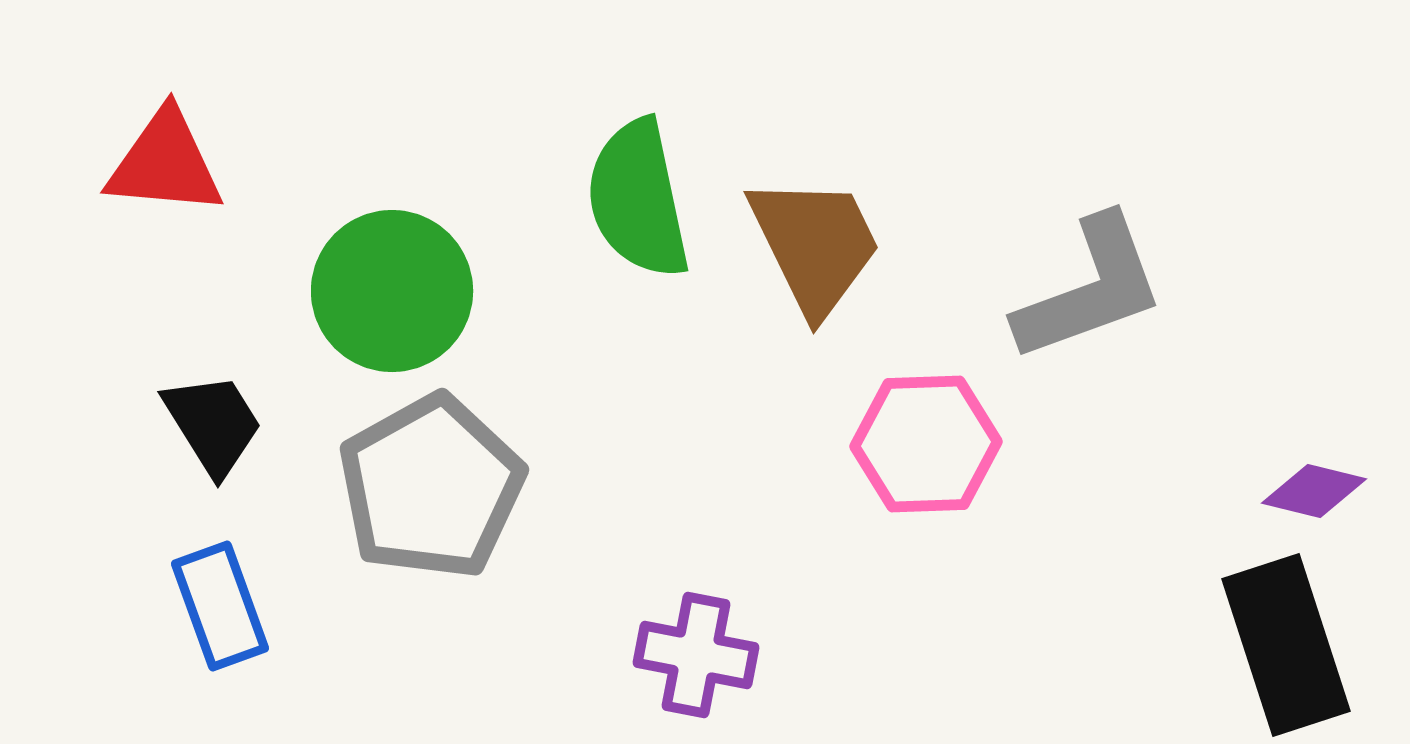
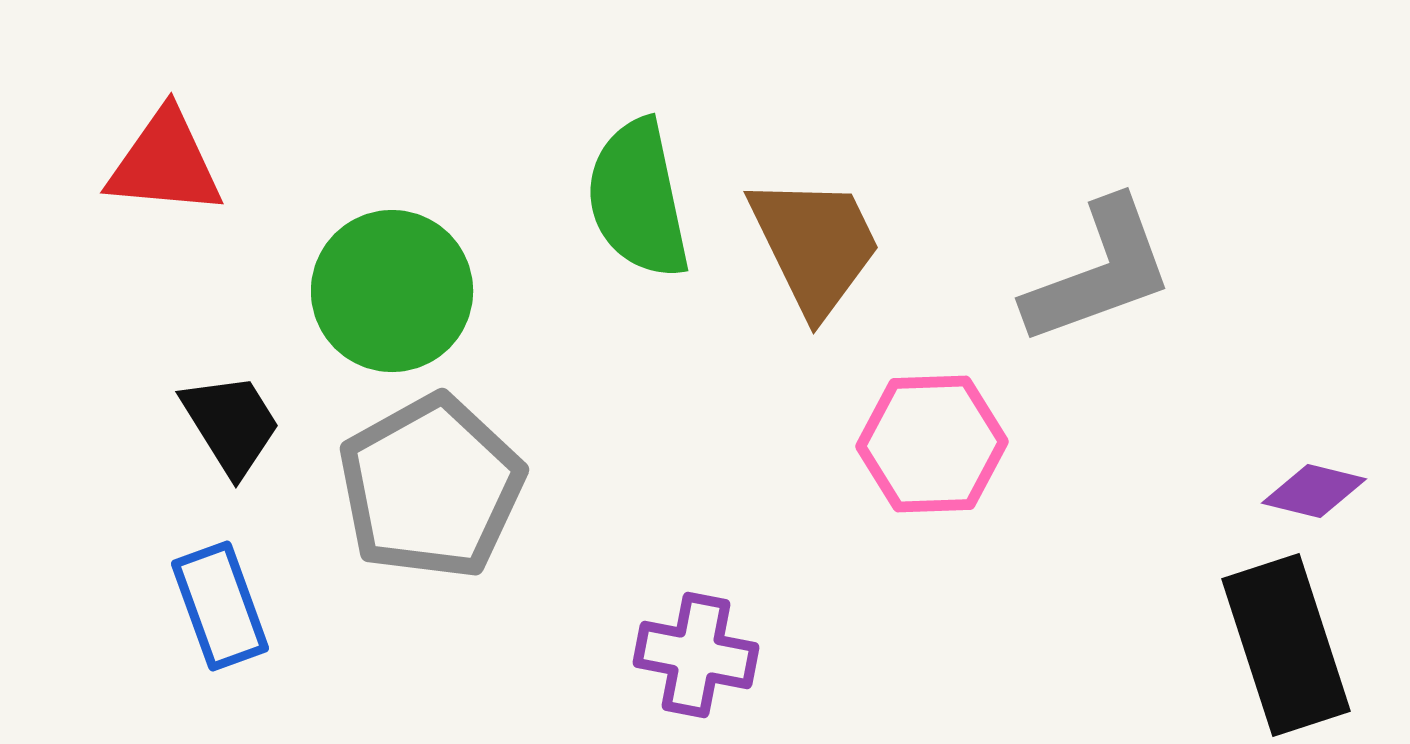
gray L-shape: moved 9 px right, 17 px up
black trapezoid: moved 18 px right
pink hexagon: moved 6 px right
